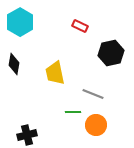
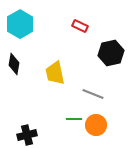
cyan hexagon: moved 2 px down
green line: moved 1 px right, 7 px down
